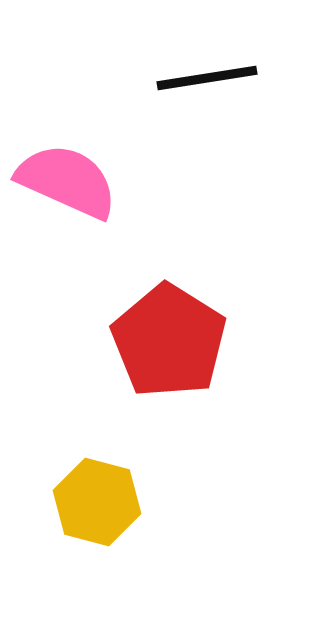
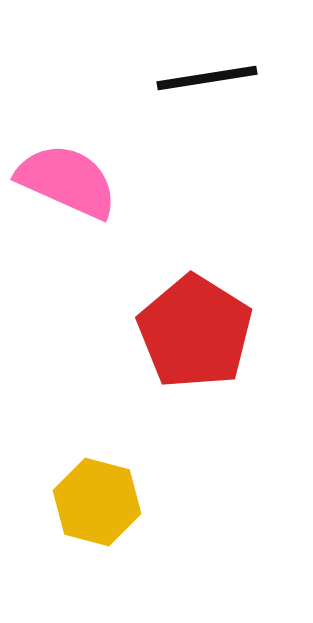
red pentagon: moved 26 px right, 9 px up
